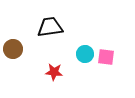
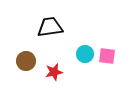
brown circle: moved 13 px right, 12 px down
pink square: moved 1 px right, 1 px up
red star: rotated 18 degrees counterclockwise
